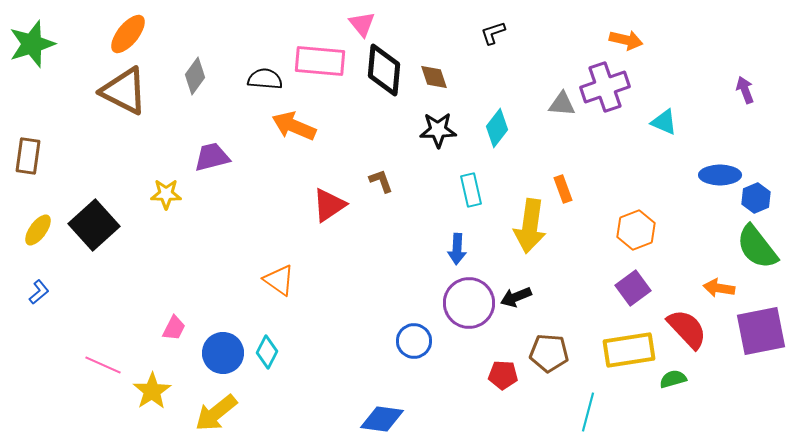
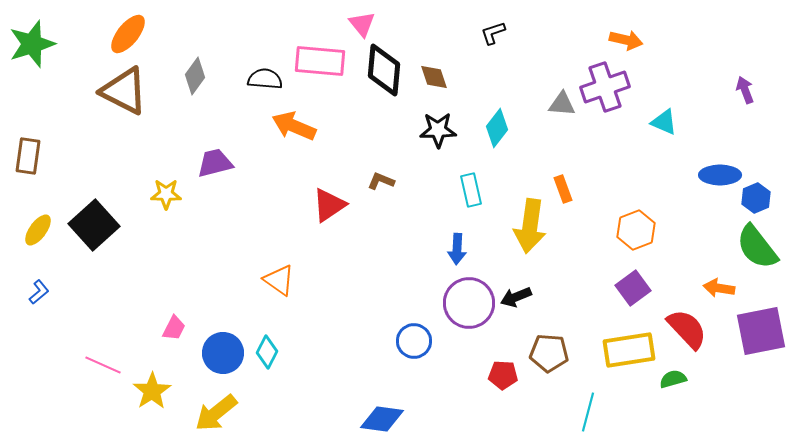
purple trapezoid at (212, 157): moved 3 px right, 6 px down
brown L-shape at (381, 181): rotated 48 degrees counterclockwise
